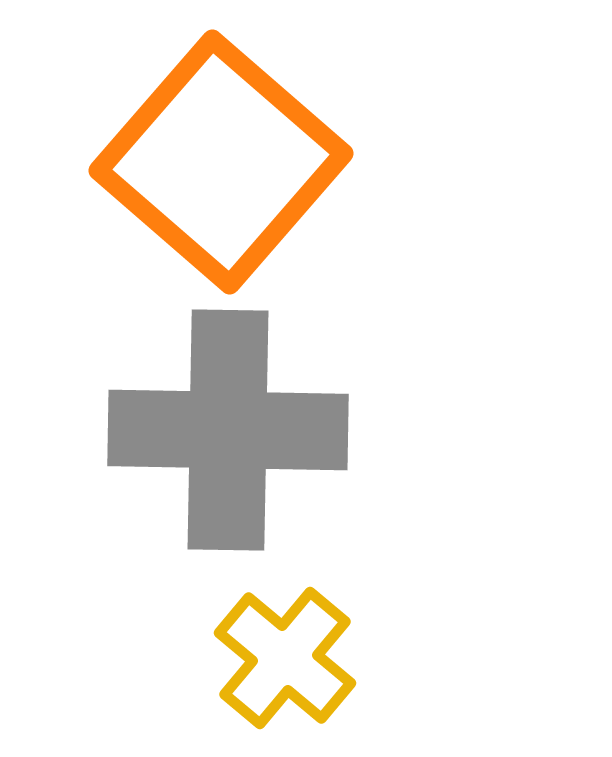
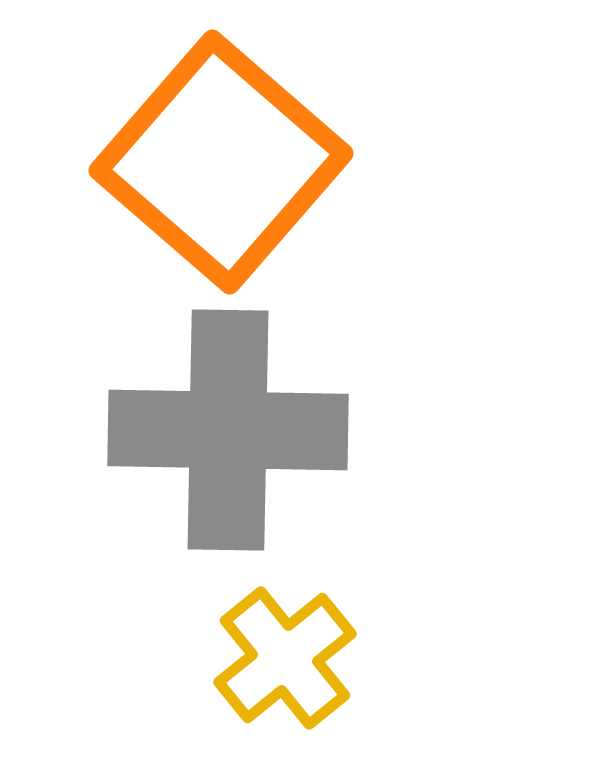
yellow cross: rotated 11 degrees clockwise
